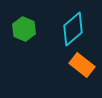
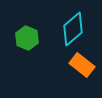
green hexagon: moved 3 px right, 9 px down
